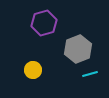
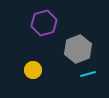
cyan line: moved 2 px left
